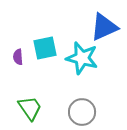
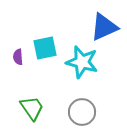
cyan star: moved 4 px down
green trapezoid: moved 2 px right
